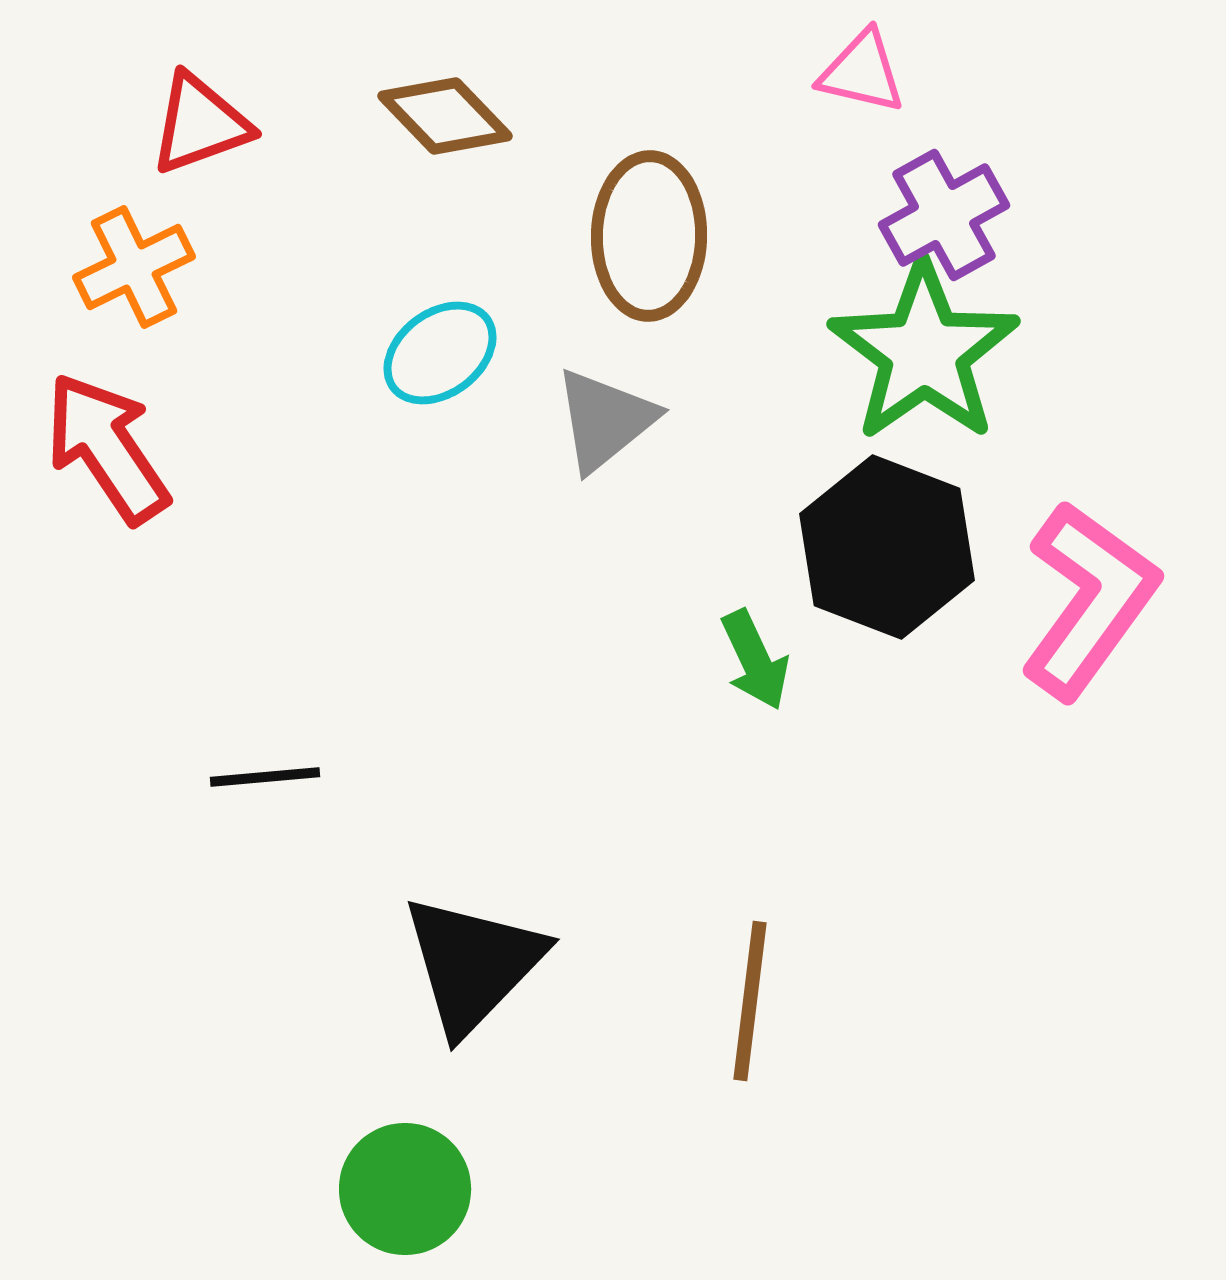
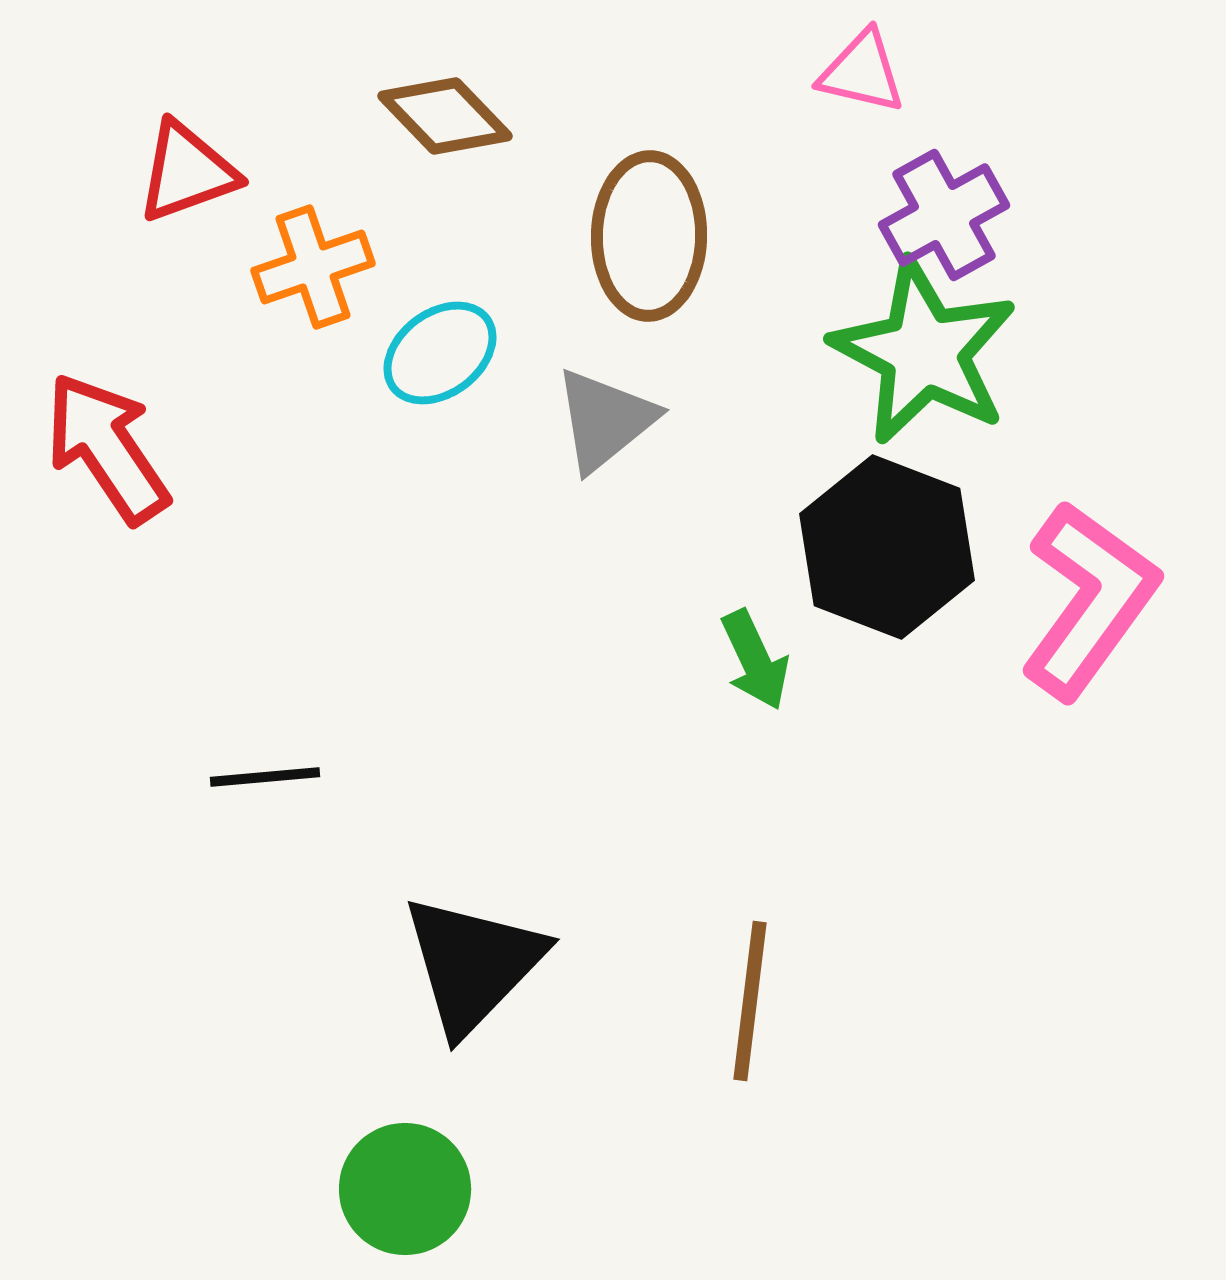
red triangle: moved 13 px left, 48 px down
orange cross: moved 179 px right; rotated 7 degrees clockwise
green star: rotated 9 degrees counterclockwise
